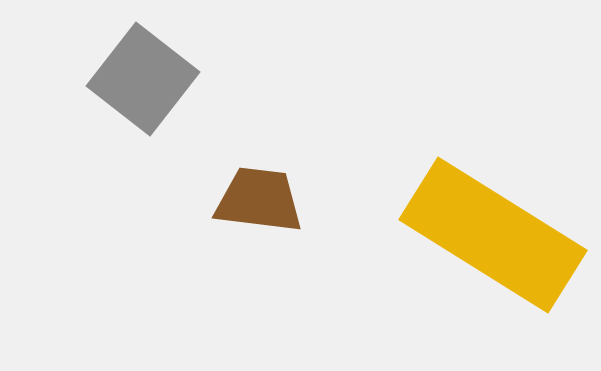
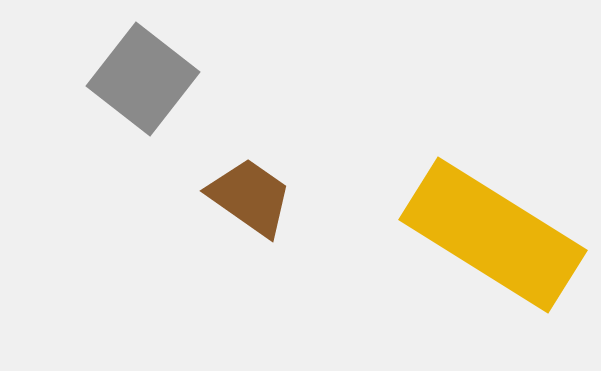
brown trapezoid: moved 9 px left, 3 px up; rotated 28 degrees clockwise
